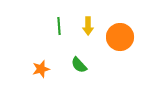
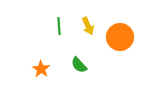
yellow arrow: rotated 24 degrees counterclockwise
orange star: rotated 24 degrees counterclockwise
